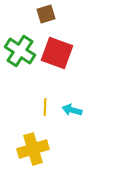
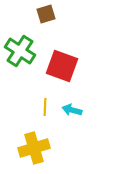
red square: moved 5 px right, 13 px down
yellow cross: moved 1 px right, 1 px up
